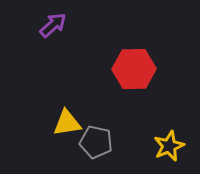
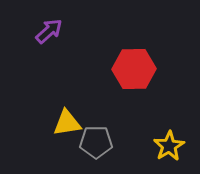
purple arrow: moved 4 px left, 6 px down
gray pentagon: rotated 12 degrees counterclockwise
yellow star: rotated 8 degrees counterclockwise
